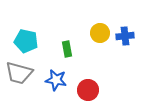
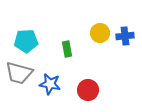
cyan pentagon: rotated 15 degrees counterclockwise
blue star: moved 6 px left, 4 px down
